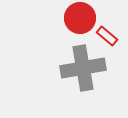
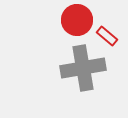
red circle: moved 3 px left, 2 px down
